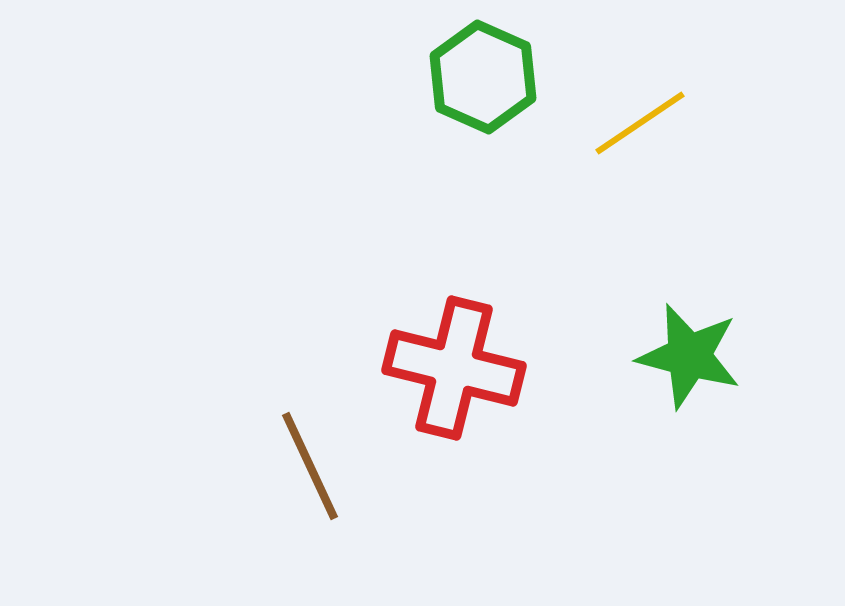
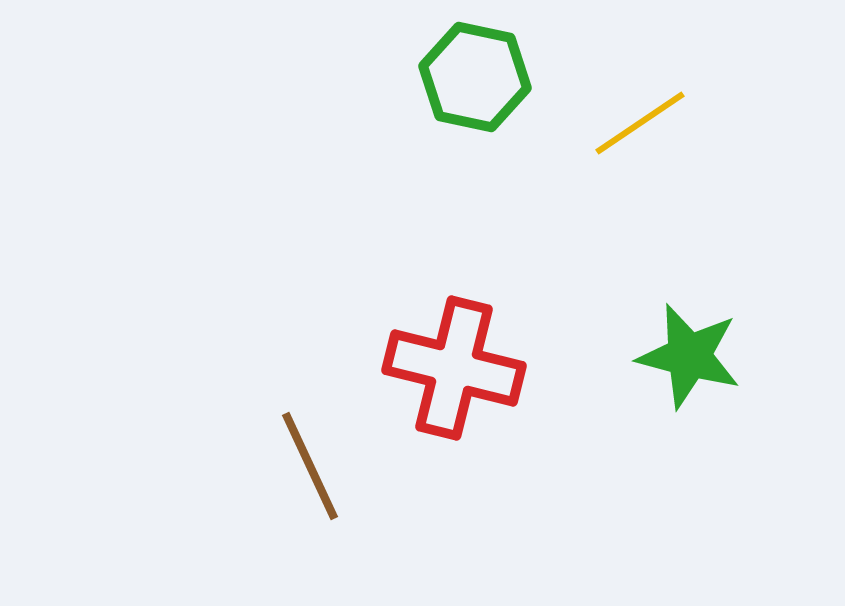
green hexagon: moved 8 px left; rotated 12 degrees counterclockwise
